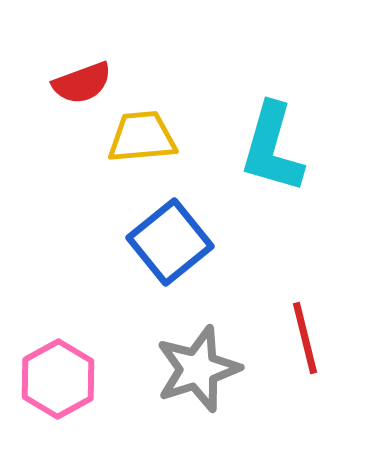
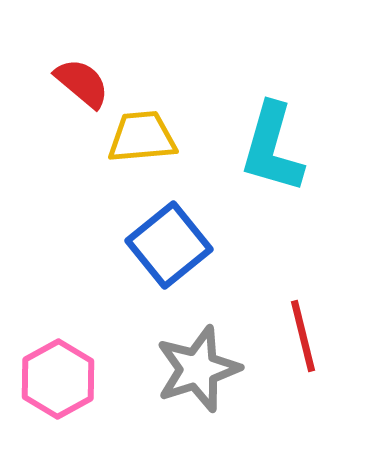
red semicircle: rotated 120 degrees counterclockwise
blue square: moved 1 px left, 3 px down
red line: moved 2 px left, 2 px up
